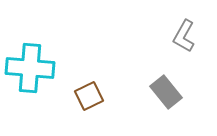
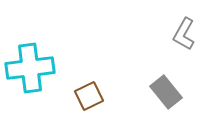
gray L-shape: moved 2 px up
cyan cross: rotated 12 degrees counterclockwise
